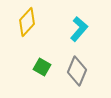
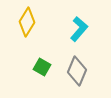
yellow diamond: rotated 12 degrees counterclockwise
